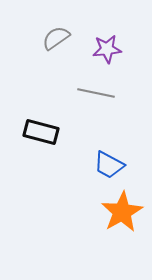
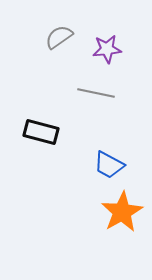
gray semicircle: moved 3 px right, 1 px up
